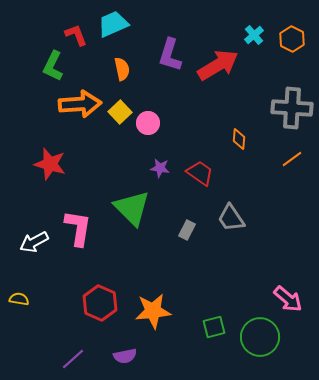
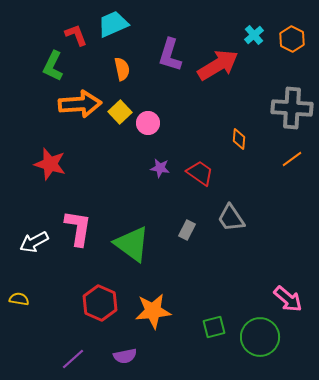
green triangle: moved 36 px down; rotated 9 degrees counterclockwise
